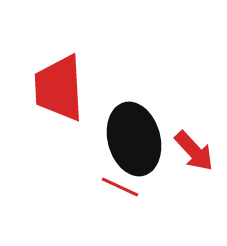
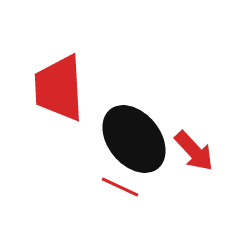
black ellipse: rotated 24 degrees counterclockwise
